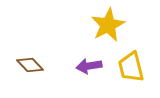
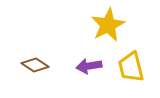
brown diamond: moved 5 px right; rotated 12 degrees counterclockwise
